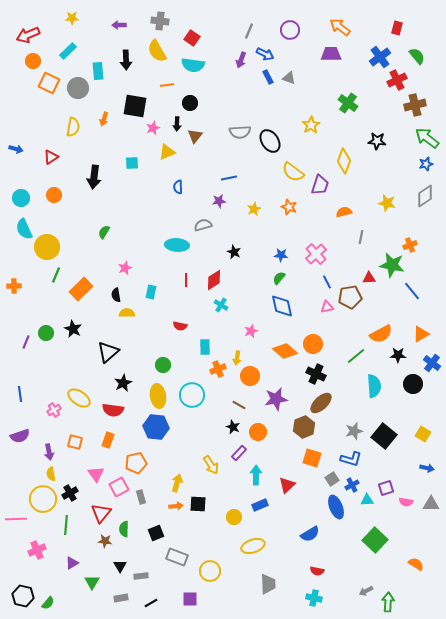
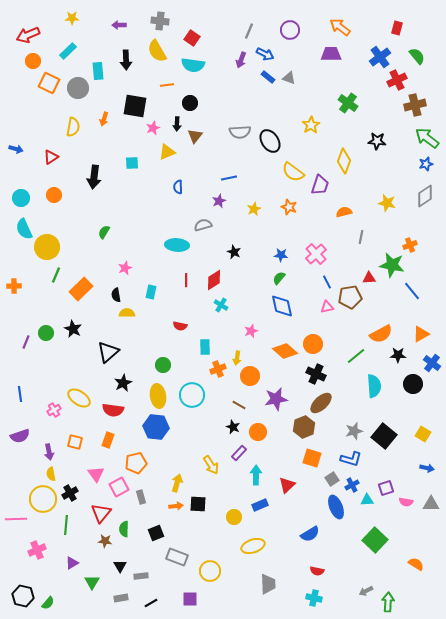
blue rectangle at (268, 77): rotated 24 degrees counterclockwise
purple star at (219, 201): rotated 16 degrees counterclockwise
